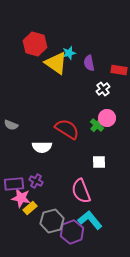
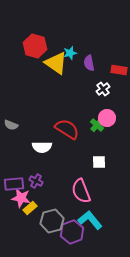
red hexagon: moved 2 px down
cyan star: moved 1 px right
